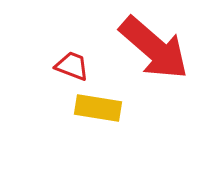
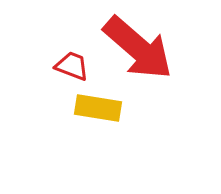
red arrow: moved 16 px left
